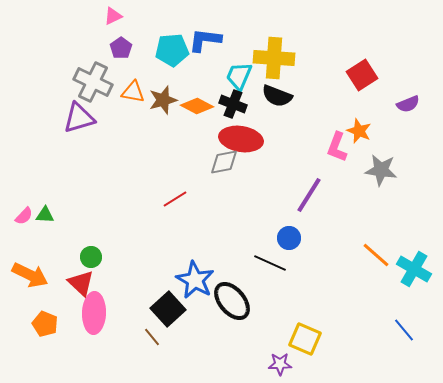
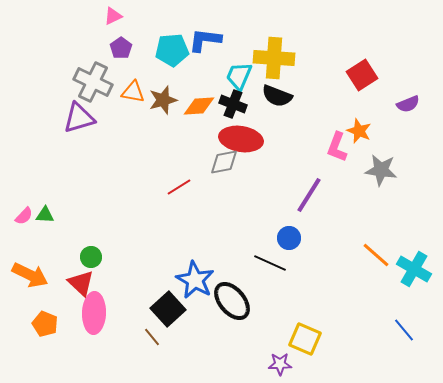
orange diamond: moved 2 px right; rotated 32 degrees counterclockwise
red line: moved 4 px right, 12 px up
